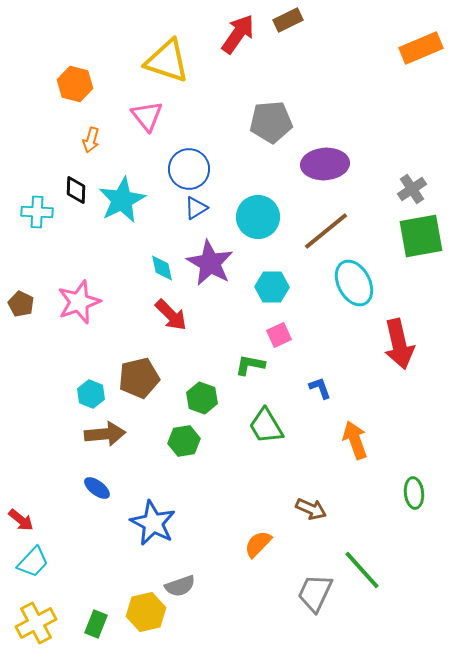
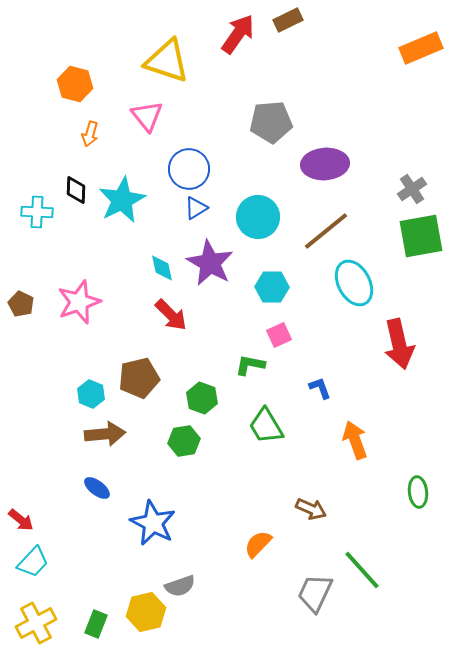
orange arrow at (91, 140): moved 1 px left, 6 px up
green ellipse at (414, 493): moved 4 px right, 1 px up
